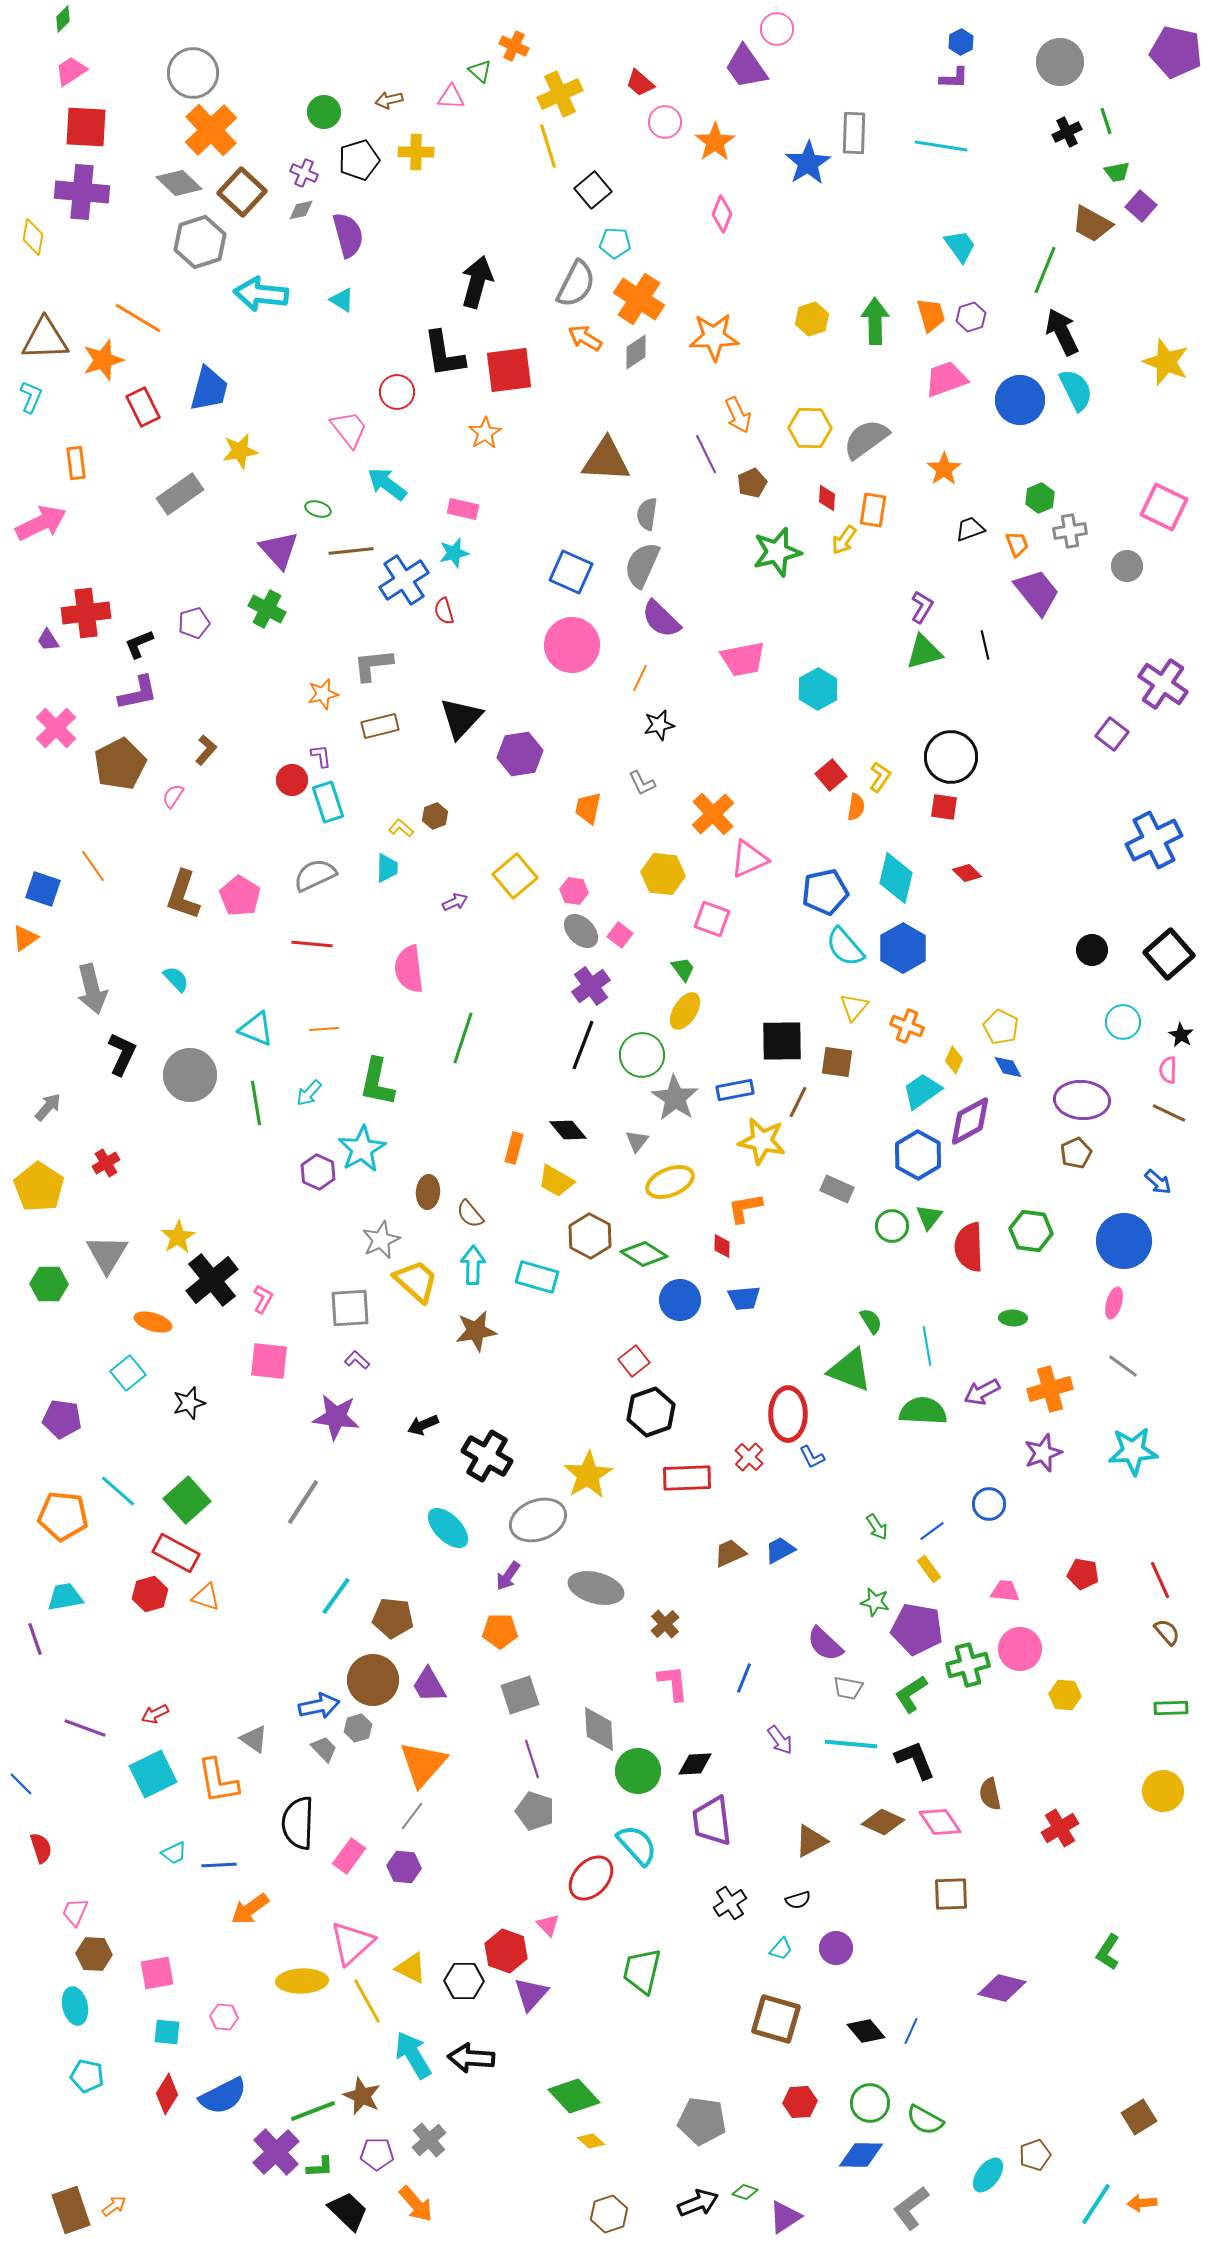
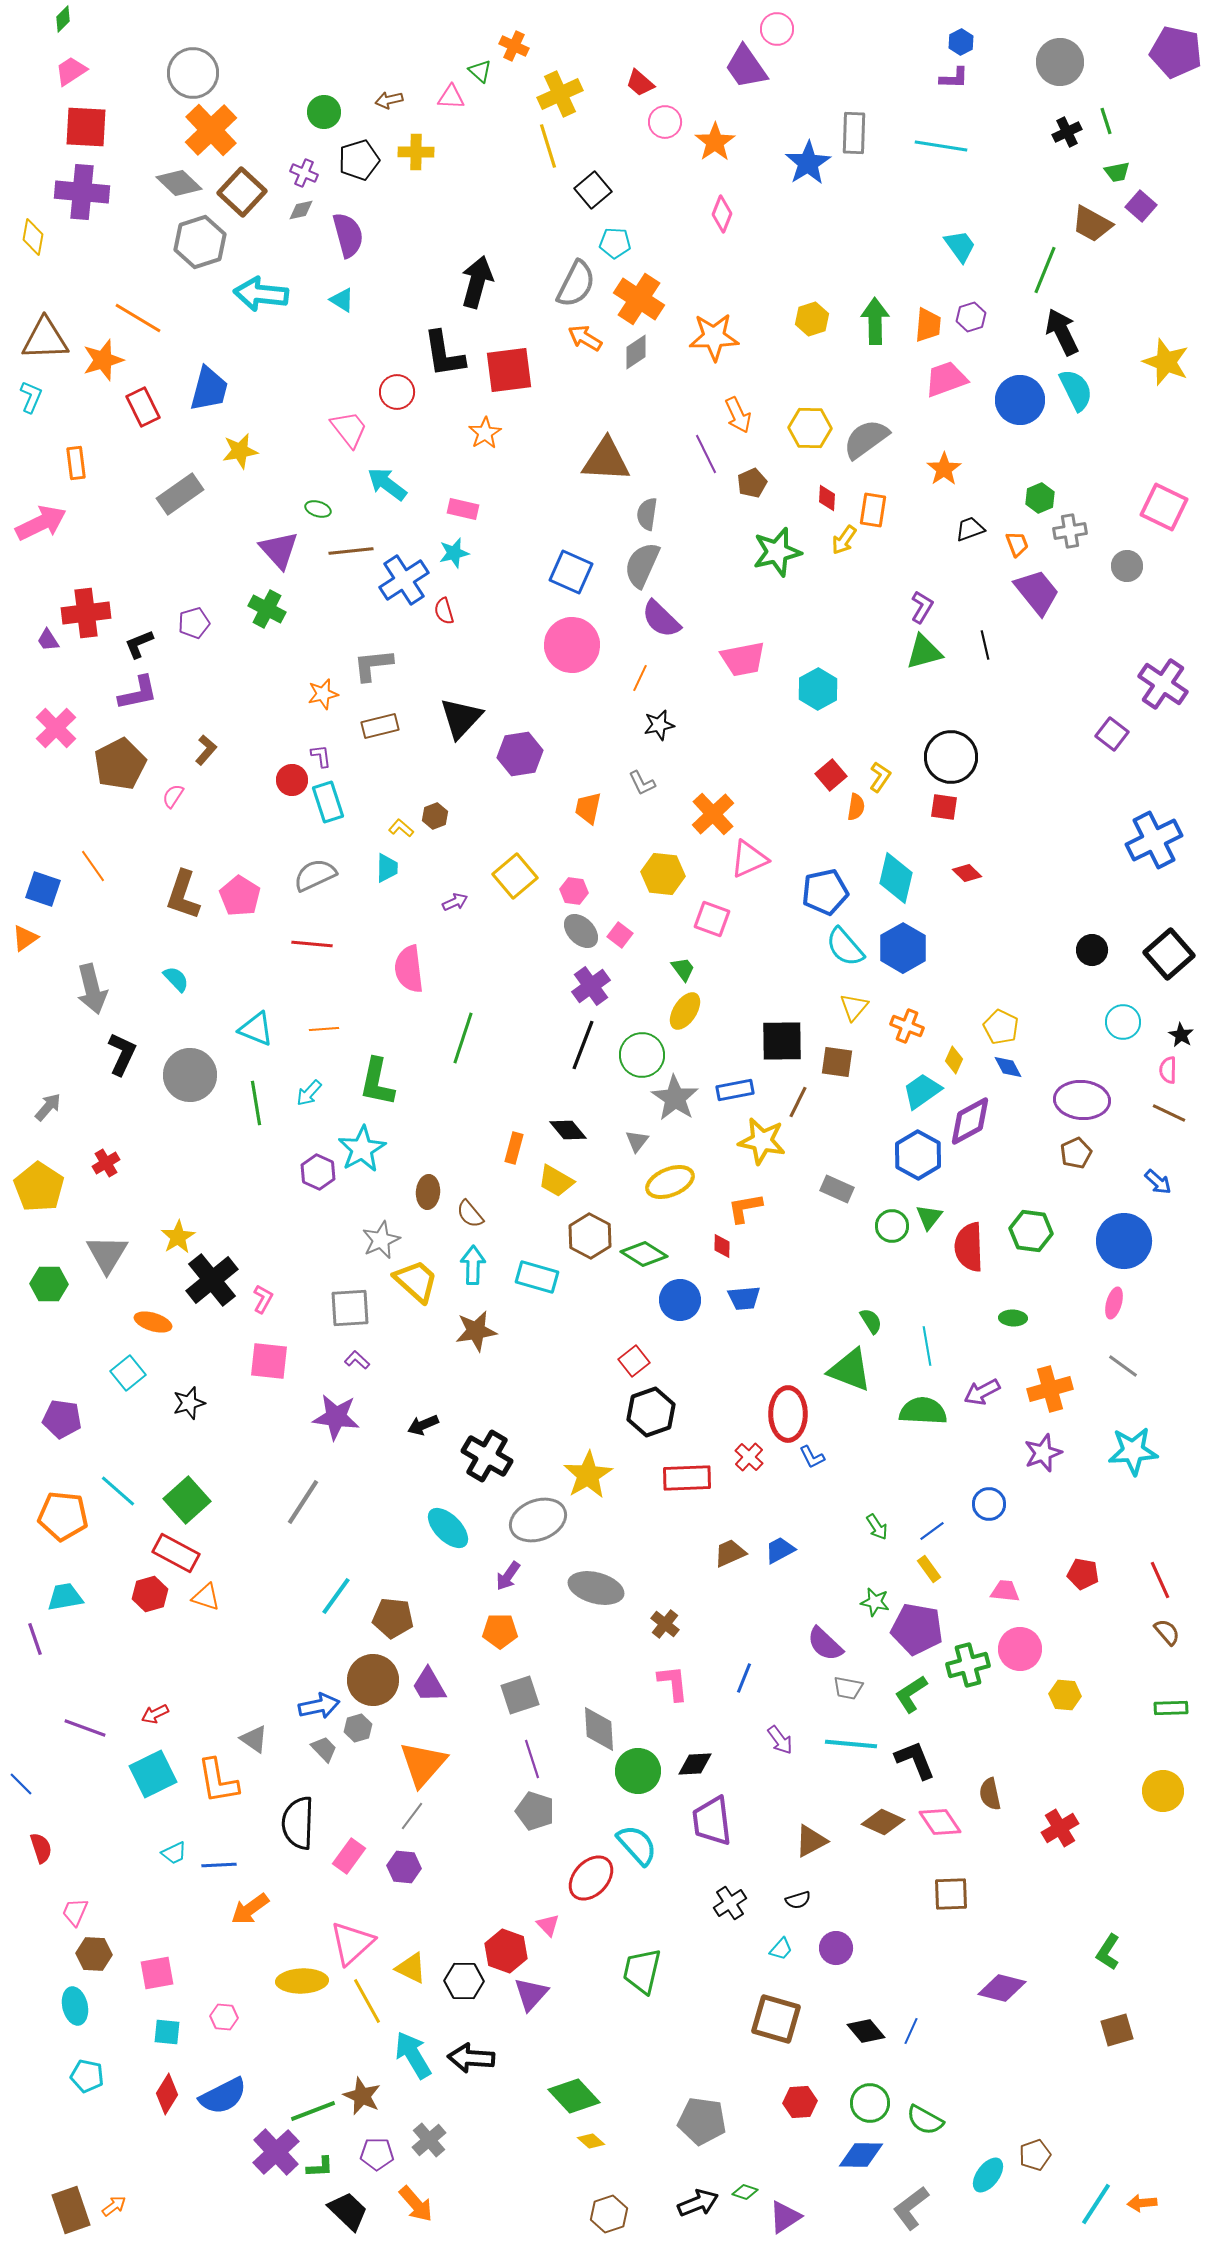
orange trapezoid at (931, 315): moved 3 px left, 10 px down; rotated 21 degrees clockwise
brown cross at (665, 1624): rotated 8 degrees counterclockwise
brown square at (1139, 2117): moved 22 px left, 87 px up; rotated 16 degrees clockwise
